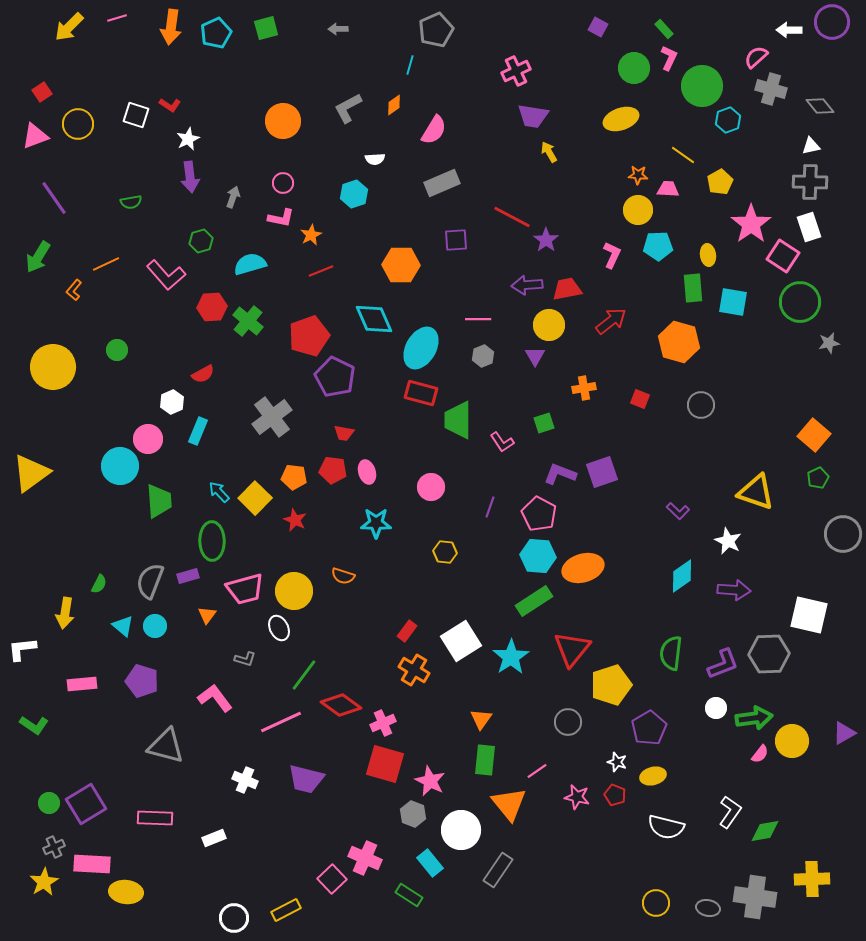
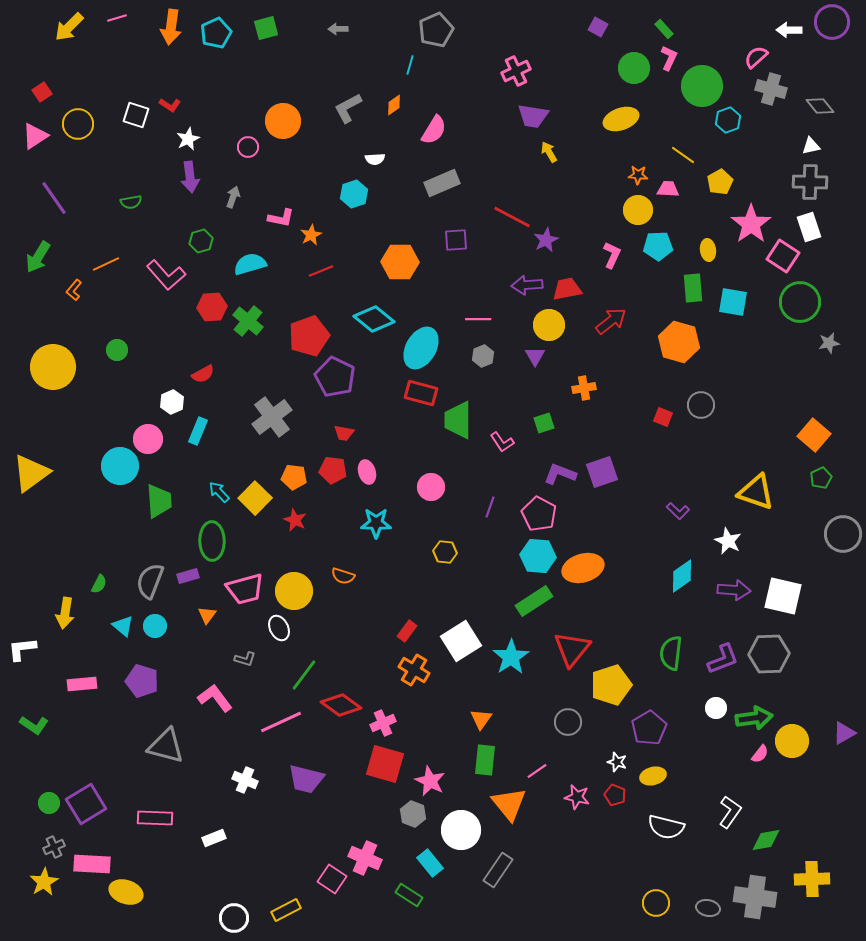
pink triangle at (35, 136): rotated 12 degrees counterclockwise
pink circle at (283, 183): moved 35 px left, 36 px up
purple star at (546, 240): rotated 10 degrees clockwise
yellow ellipse at (708, 255): moved 5 px up
orange hexagon at (401, 265): moved 1 px left, 3 px up
cyan diamond at (374, 319): rotated 27 degrees counterclockwise
red square at (640, 399): moved 23 px right, 18 px down
green pentagon at (818, 478): moved 3 px right
white square at (809, 615): moved 26 px left, 19 px up
purple L-shape at (723, 664): moved 5 px up
green diamond at (765, 831): moved 1 px right, 9 px down
pink square at (332, 879): rotated 12 degrees counterclockwise
yellow ellipse at (126, 892): rotated 12 degrees clockwise
